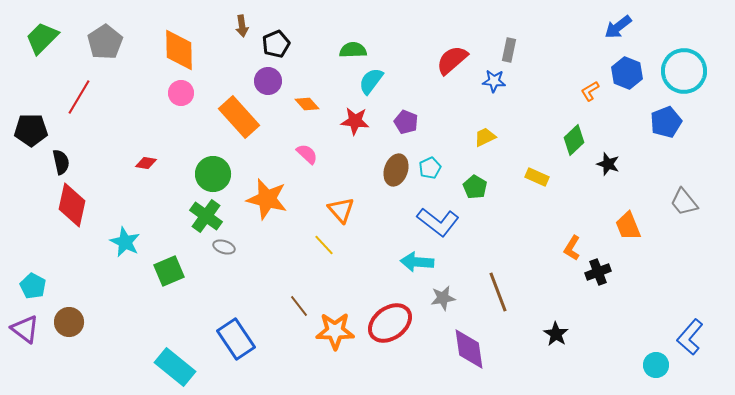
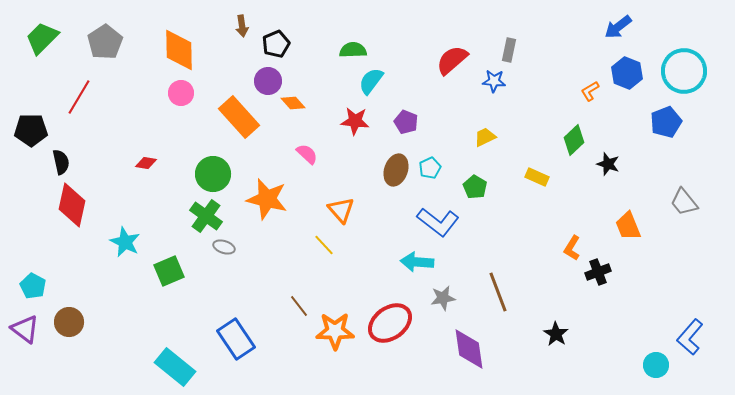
orange diamond at (307, 104): moved 14 px left, 1 px up
